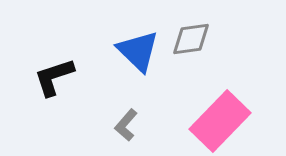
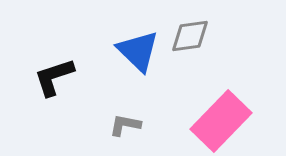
gray diamond: moved 1 px left, 3 px up
pink rectangle: moved 1 px right
gray L-shape: moved 1 px left; rotated 60 degrees clockwise
